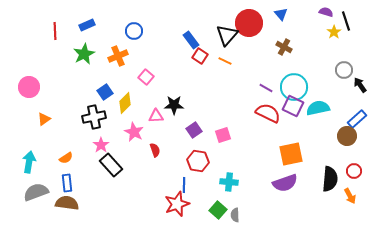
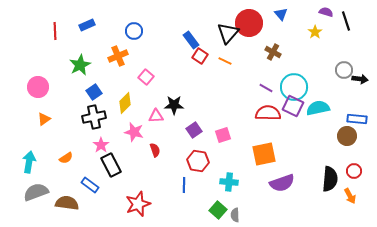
yellow star at (334, 32): moved 19 px left
black triangle at (227, 35): moved 1 px right, 2 px up
brown cross at (284, 47): moved 11 px left, 5 px down
green star at (84, 54): moved 4 px left, 11 px down
black arrow at (360, 85): moved 6 px up; rotated 133 degrees clockwise
pink circle at (29, 87): moved 9 px right
blue square at (105, 92): moved 11 px left
red semicircle at (268, 113): rotated 25 degrees counterclockwise
blue rectangle at (357, 119): rotated 48 degrees clockwise
pink star at (134, 132): rotated 12 degrees counterclockwise
orange square at (291, 154): moved 27 px left
black rectangle at (111, 165): rotated 15 degrees clockwise
blue rectangle at (67, 183): moved 23 px right, 2 px down; rotated 48 degrees counterclockwise
purple semicircle at (285, 183): moved 3 px left
red star at (177, 204): moved 39 px left
